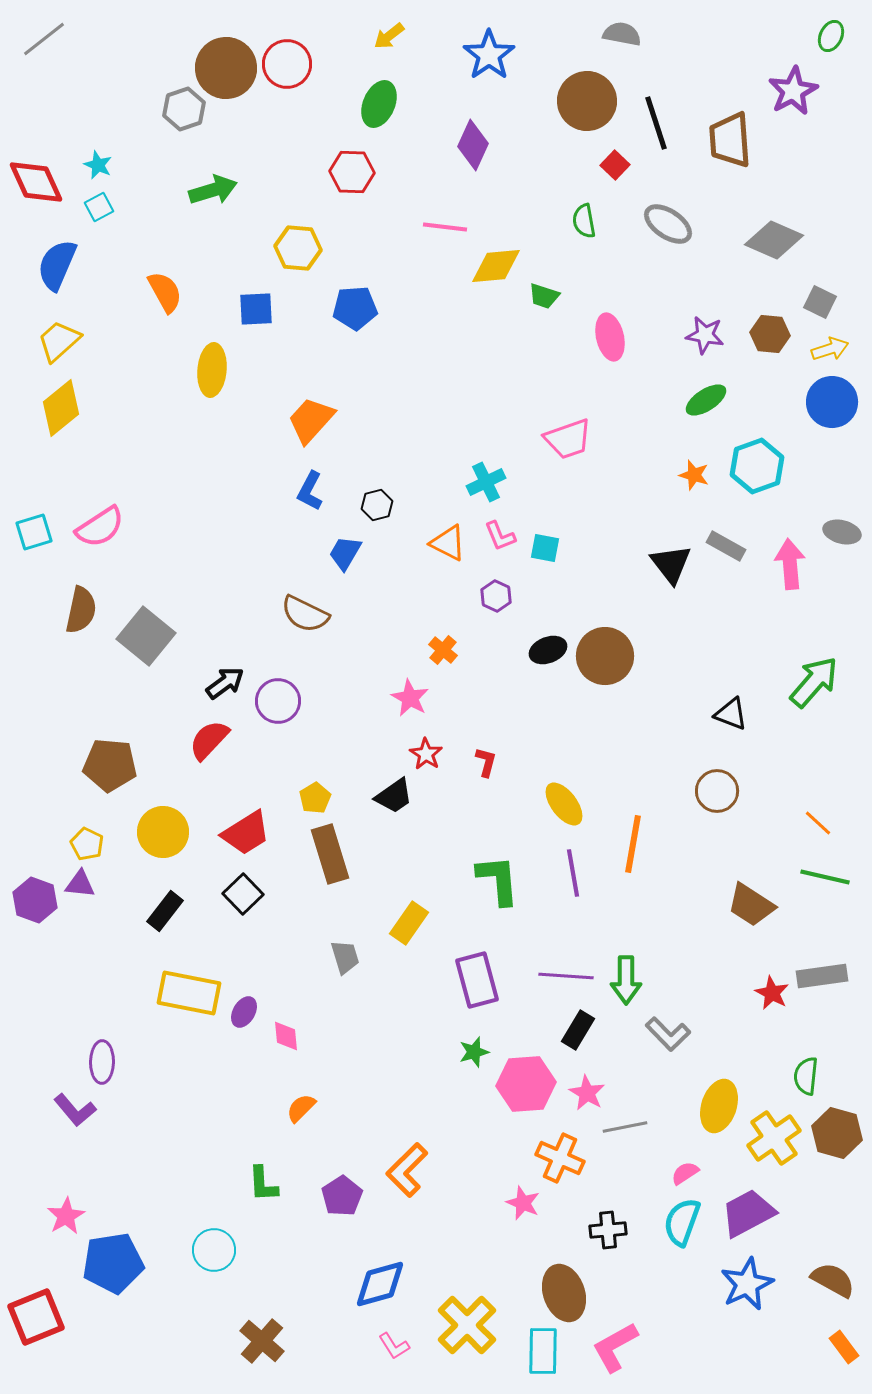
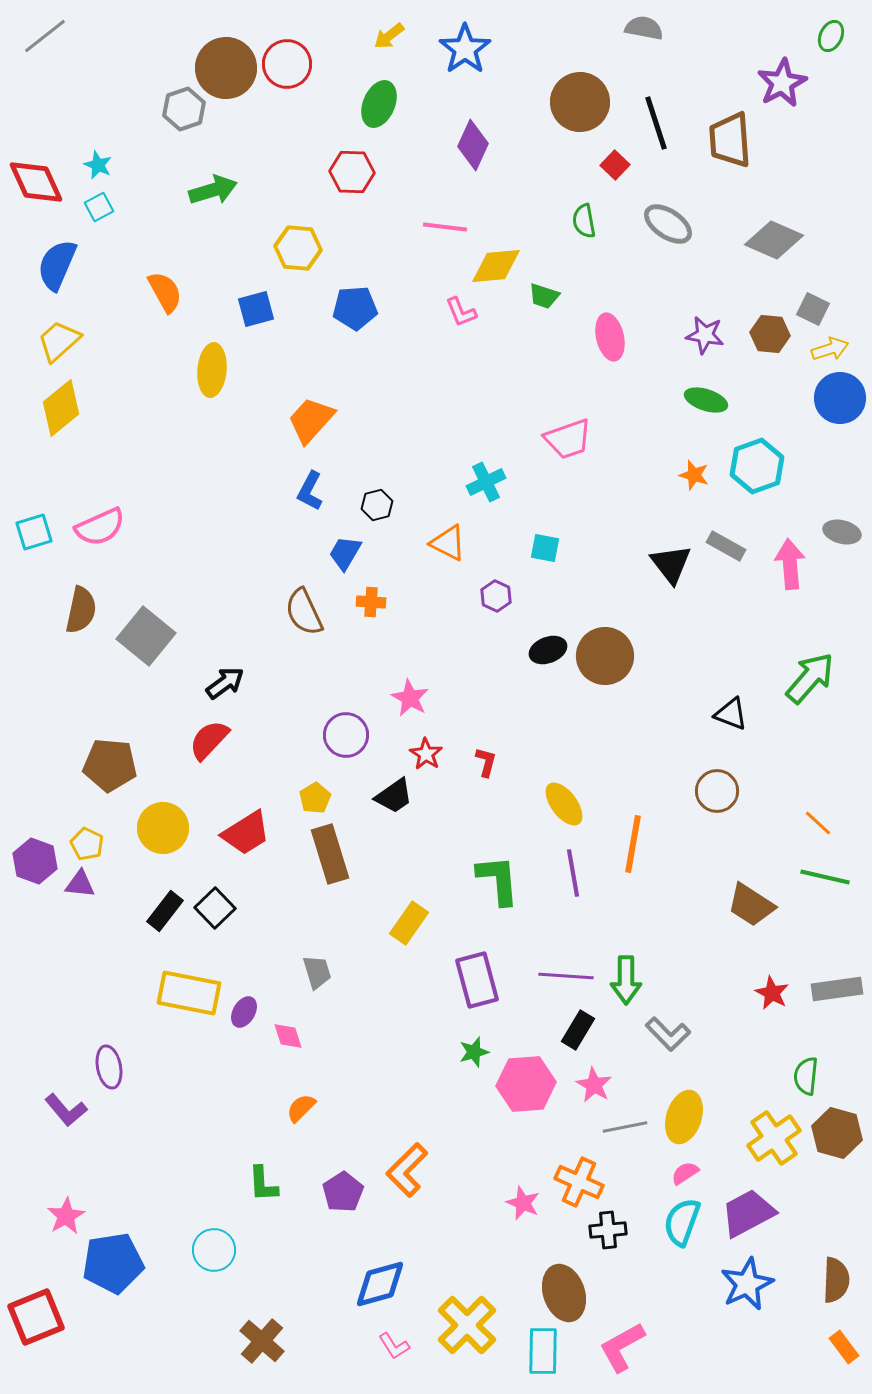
gray semicircle at (622, 34): moved 22 px right, 6 px up
gray line at (44, 39): moved 1 px right, 3 px up
blue star at (489, 55): moved 24 px left, 6 px up
purple star at (793, 91): moved 11 px left, 8 px up
brown circle at (587, 101): moved 7 px left, 1 px down
gray square at (820, 302): moved 7 px left, 7 px down
blue square at (256, 309): rotated 12 degrees counterclockwise
green ellipse at (706, 400): rotated 51 degrees clockwise
blue circle at (832, 402): moved 8 px right, 4 px up
pink semicircle at (100, 527): rotated 9 degrees clockwise
pink L-shape at (500, 536): moved 39 px left, 224 px up
brown semicircle at (305, 614): moved 1 px left, 2 px up; rotated 39 degrees clockwise
orange cross at (443, 650): moved 72 px left, 48 px up; rotated 36 degrees counterclockwise
green arrow at (814, 682): moved 4 px left, 4 px up
purple circle at (278, 701): moved 68 px right, 34 px down
yellow circle at (163, 832): moved 4 px up
black square at (243, 894): moved 28 px left, 14 px down
purple hexagon at (35, 900): moved 39 px up
gray trapezoid at (345, 957): moved 28 px left, 15 px down
gray rectangle at (822, 976): moved 15 px right, 13 px down
pink diamond at (286, 1036): moved 2 px right; rotated 12 degrees counterclockwise
purple ellipse at (102, 1062): moved 7 px right, 5 px down; rotated 12 degrees counterclockwise
pink star at (587, 1093): moved 7 px right, 8 px up
yellow ellipse at (719, 1106): moved 35 px left, 11 px down
purple L-shape at (75, 1110): moved 9 px left
orange cross at (560, 1158): moved 19 px right, 24 px down
purple pentagon at (342, 1196): moved 1 px right, 4 px up
brown semicircle at (833, 1280): moved 3 px right; rotated 63 degrees clockwise
pink L-shape at (615, 1347): moved 7 px right
